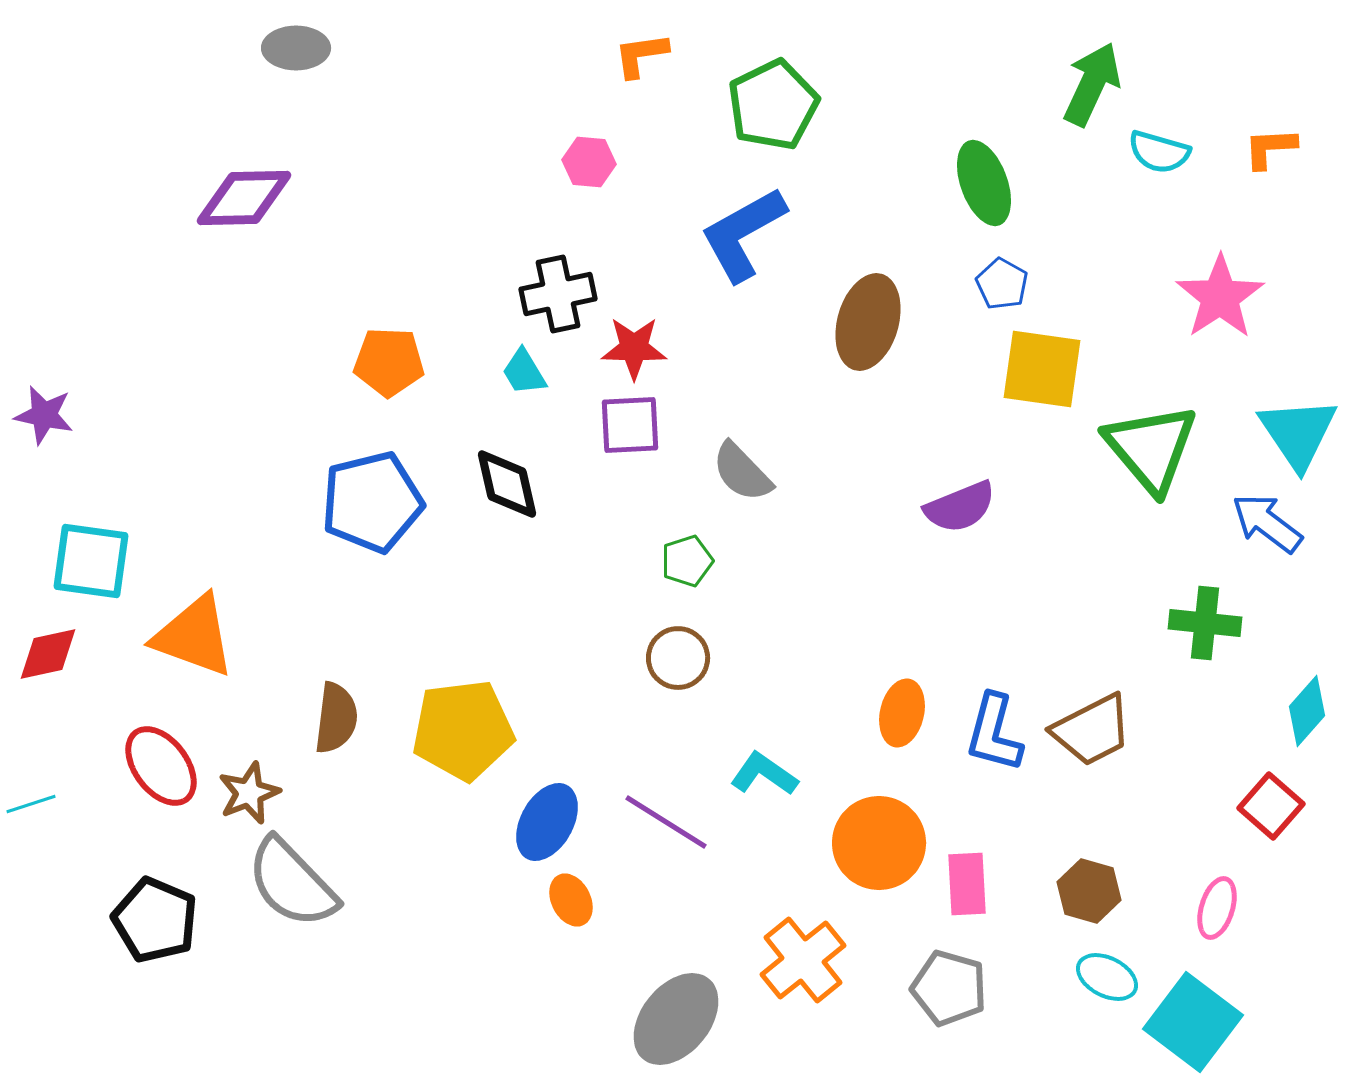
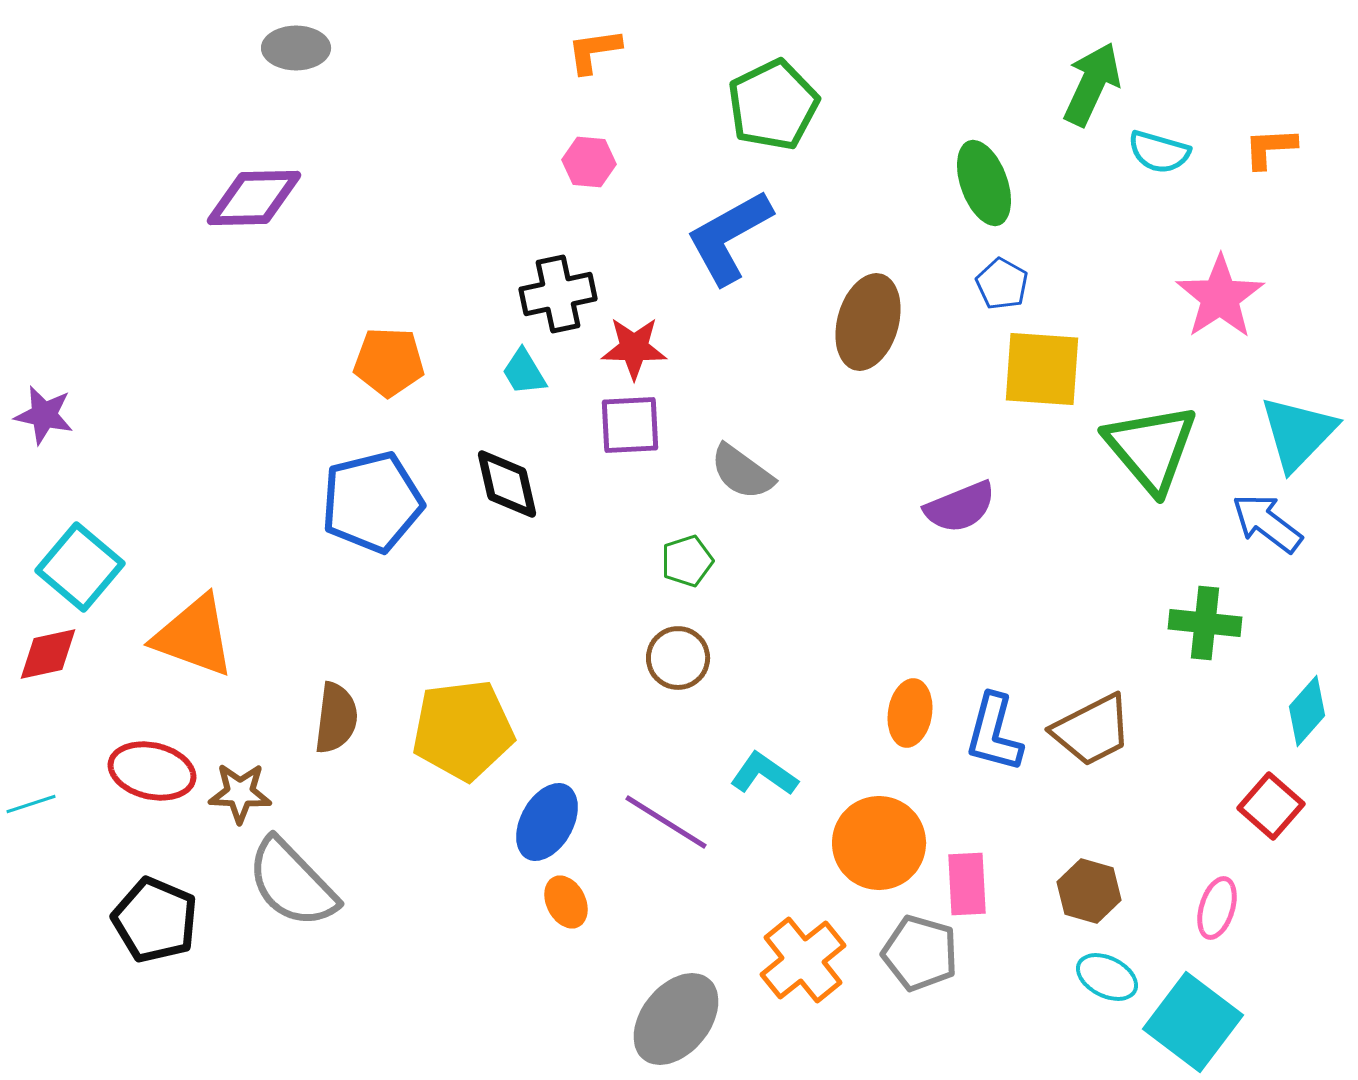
orange L-shape at (641, 55): moved 47 px left, 4 px up
purple diamond at (244, 198): moved 10 px right
blue L-shape at (743, 234): moved 14 px left, 3 px down
yellow square at (1042, 369): rotated 4 degrees counterclockwise
cyan triangle at (1298, 433): rotated 18 degrees clockwise
gray semicircle at (742, 472): rotated 10 degrees counterclockwise
cyan square at (91, 561): moved 11 px left, 6 px down; rotated 32 degrees clockwise
orange ellipse at (902, 713): moved 8 px right; rotated 4 degrees counterclockwise
red ellipse at (161, 766): moved 9 px left, 5 px down; rotated 40 degrees counterclockwise
brown star at (249, 793): moved 9 px left; rotated 24 degrees clockwise
orange ellipse at (571, 900): moved 5 px left, 2 px down
gray pentagon at (949, 988): moved 29 px left, 35 px up
